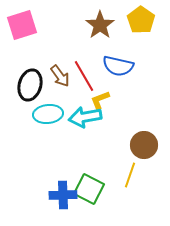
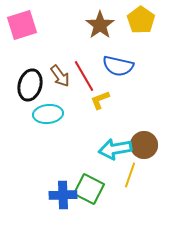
cyan arrow: moved 30 px right, 32 px down
